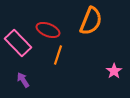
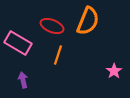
orange semicircle: moved 3 px left
red ellipse: moved 4 px right, 4 px up
pink rectangle: rotated 16 degrees counterclockwise
purple arrow: rotated 21 degrees clockwise
